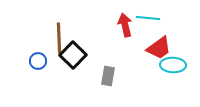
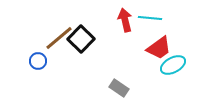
cyan line: moved 2 px right
red arrow: moved 5 px up
brown line: rotated 52 degrees clockwise
black square: moved 8 px right, 16 px up
cyan ellipse: rotated 30 degrees counterclockwise
gray rectangle: moved 11 px right, 12 px down; rotated 66 degrees counterclockwise
